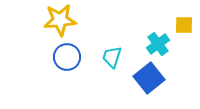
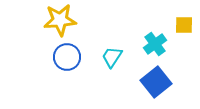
cyan cross: moved 3 px left
cyan trapezoid: rotated 15 degrees clockwise
blue square: moved 7 px right, 4 px down
